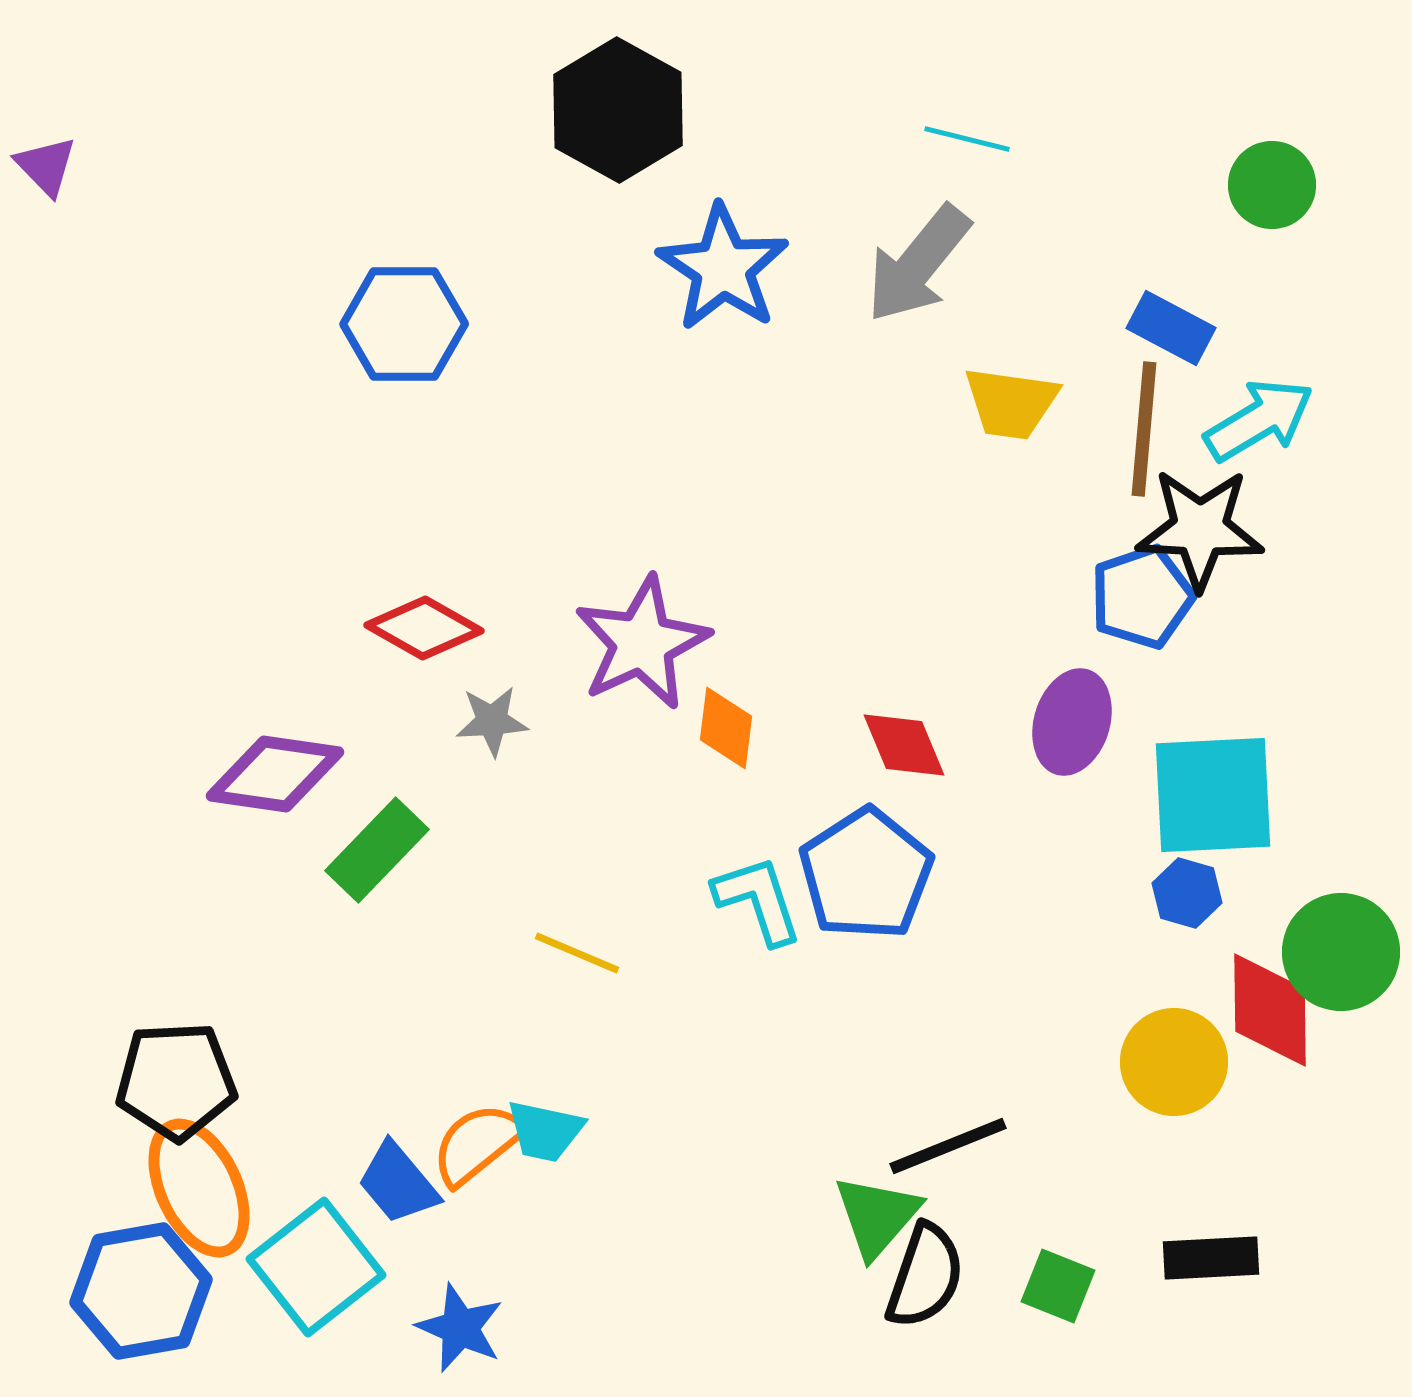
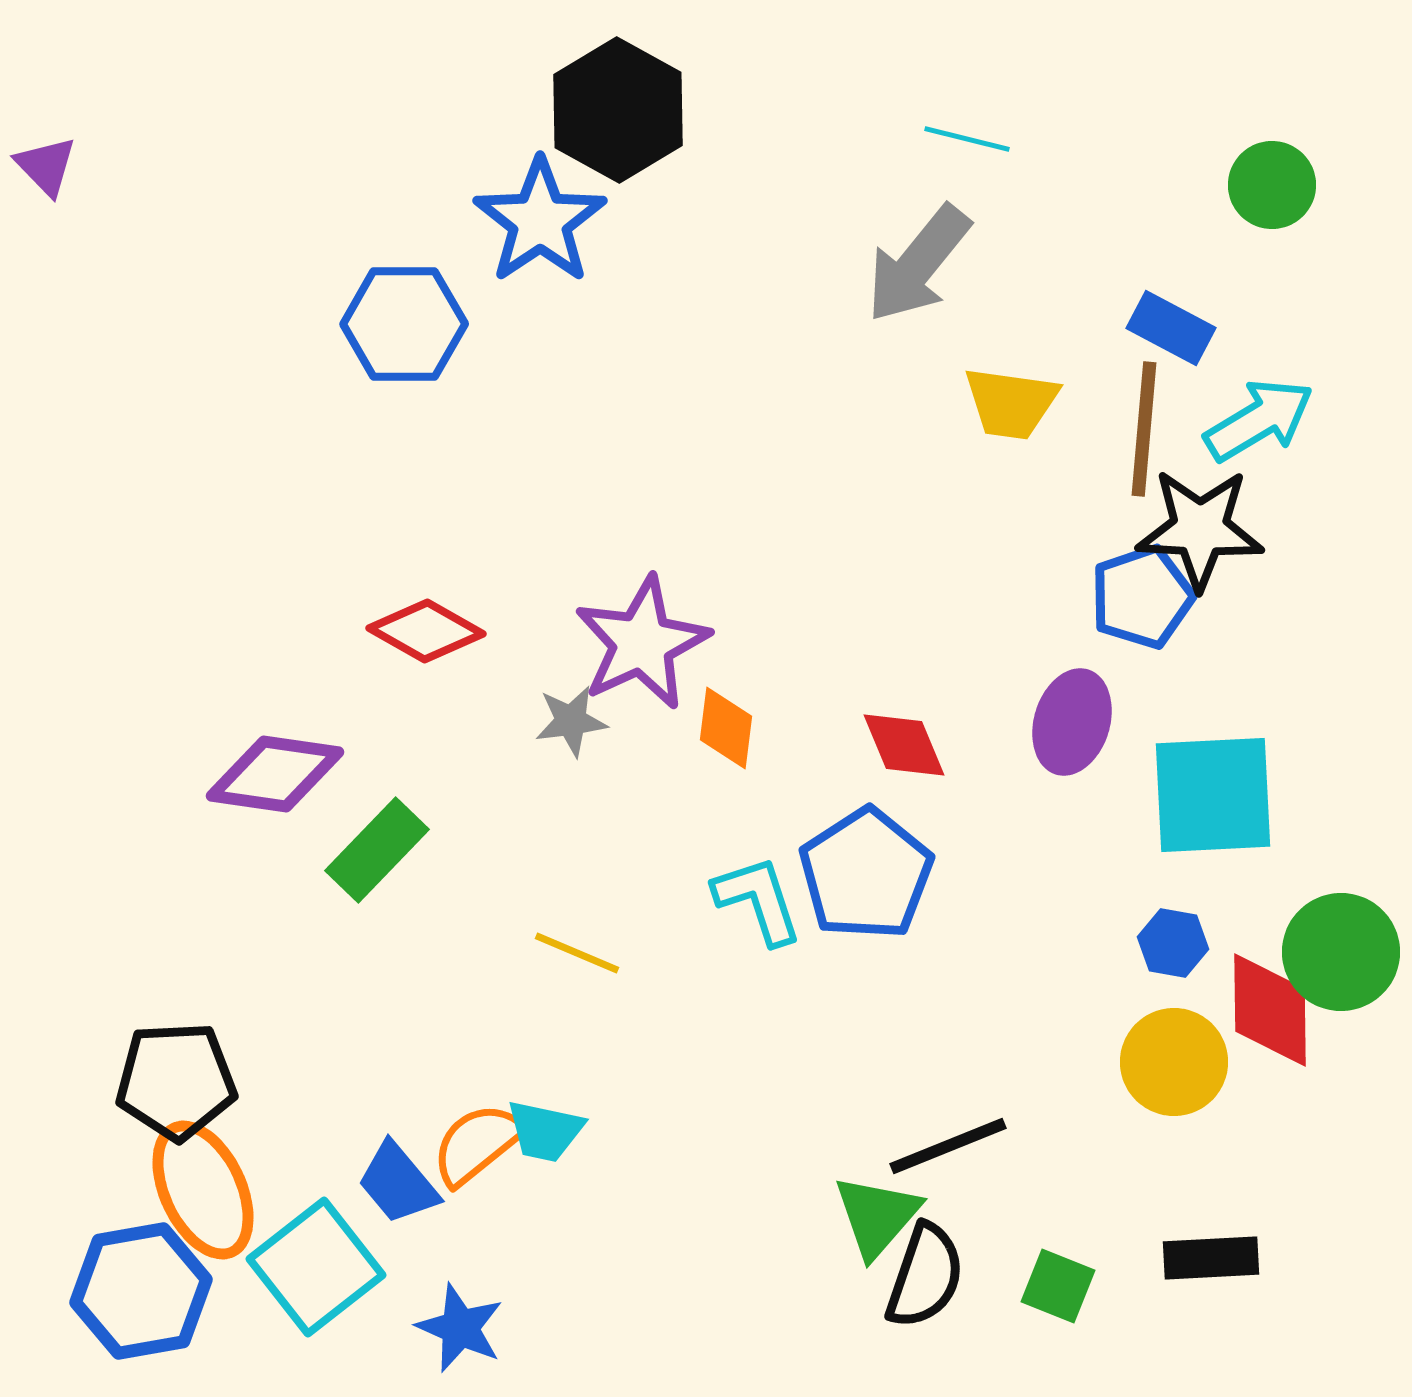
blue star at (723, 268): moved 183 px left, 47 px up; rotated 4 degrees clockwise
red diamond at (424, 628): moved 2 px right, 3 px down
gray star at (492, 721): moved 79 px right; rotated 4 degrees counterclockwise
blue hexagon at (1187, 893): moved 14 px left, 50 px down; rotated 6 degrees counterclockwise
orange ellipse at (199, 1188): moved 4 px right, 2 px down
